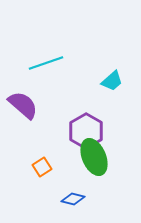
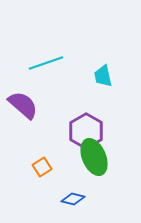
cyan trapezoid: moved 9 px left, 5 px up; rotated 120 degrees clockwise
